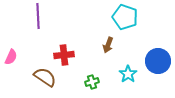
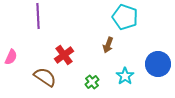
red cross: rotated 30 degrees counterclockwise
blue circle: moved 3 px down
cyan star: moved 3 px left, 2 px down
green cross: rotated 24 degrees counterclockwise
